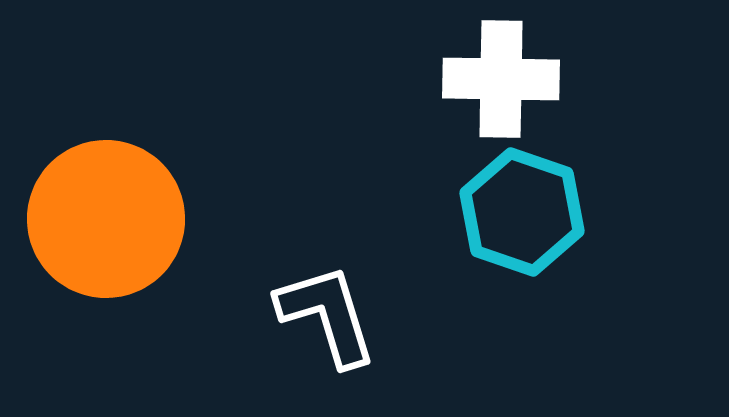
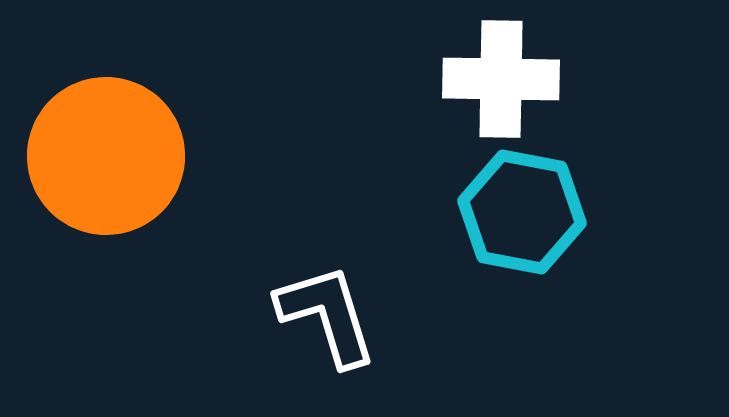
cyan hexagon: rotated 8 degrees counterclockwise
orange circle: moved 63 px up
